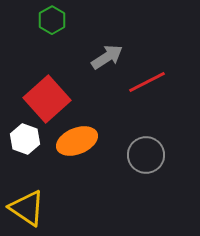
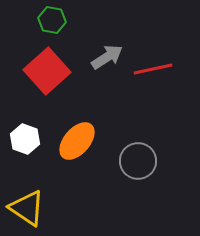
green hexagon: rotated 20 degrees counterclockwise
red line: moved 6 px right, 13 px up; rotated 15 degrees clockwise
red square: moved 28 px up
orange ellipse: rotated 27 degrees counterclockwise
gray circle: moved 8 px left, 6 px down
